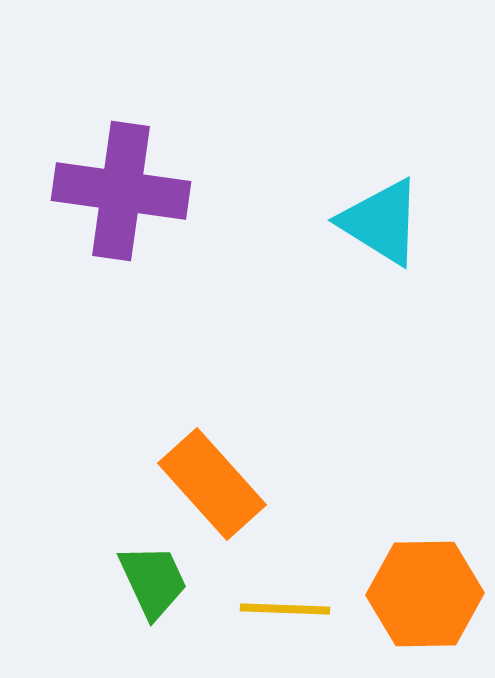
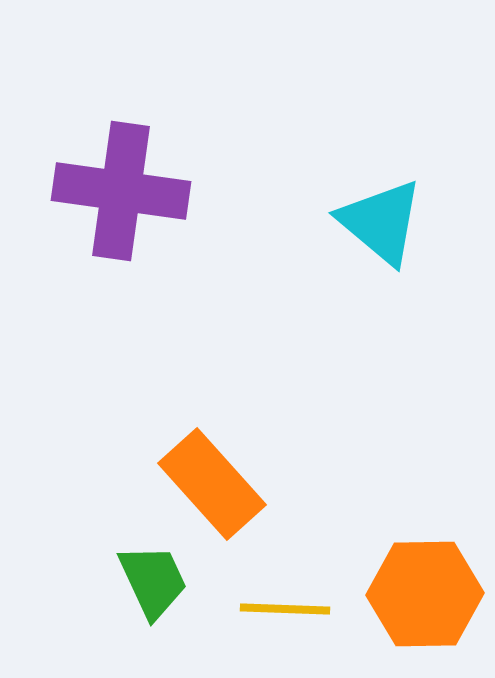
cyan triangle: rotated 8 degrees clockwise
